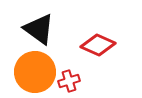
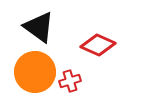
black triangle: moved 2 px up
red cross: moved 1 px right
